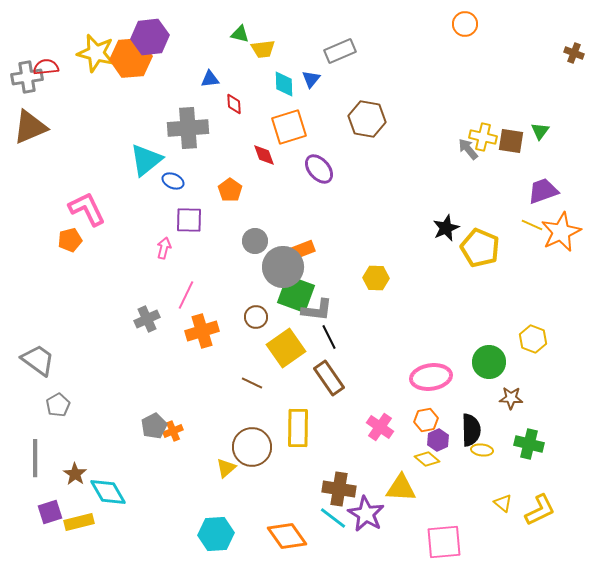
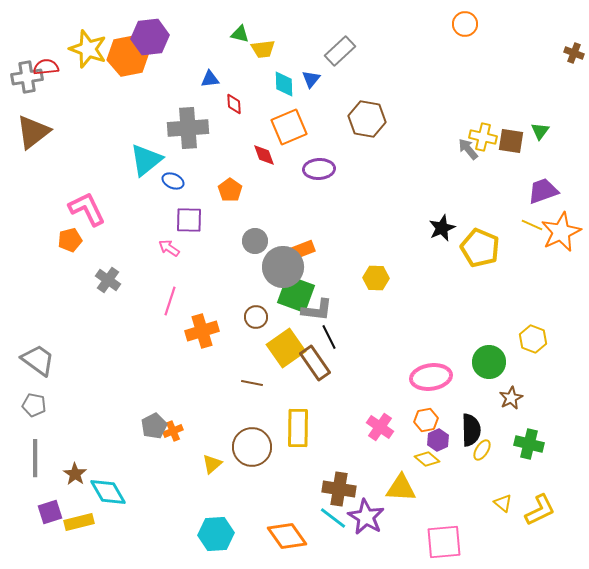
gray rectangle at (340, 51): rotated 20 degrees counterclockwise
yellow star at (96, 53): moved 8 px left, 4 px up; rotated 6 degrees clockwise
orange hexagon at (131, 58): moved 3 px left, 2 px up; rotated 6 degrees counterclockwise
brown triangle at (30, 127): moved 3 px right, 5 px down; rotated 15 degrees counterclockwise
orange square at (289, 127): rotated 6 degrees counterclockwise
purple ellipse at (319, 169): rotated 52 degrees counterclockwise
black star at (446, 228): moved 4 px left
pink arrow at (164, 248): moved 5 px right; rotated 70 degrees counterclockwise
pink line at (186, 295): moved 16 px left, 6 px down; rotated 8 degrees counterclockwise
gray cross at (147, 319): moved 39 px left, 39 px up; rotated 30 degrees counterclockwise
brown rectangle at (329, 378): moved 14 px left, 15 px up
brown line at (252, 383): rotated 15 degrees counterclockwise
brown star at (511, 398): rotated 30 degrees counterclockwise
gray pentagon at (58, 405): moved 24 px left; rotated 30 degrees counterclockwise
yellow ellipse at (482, 450): rotated 65 degrees counterclockwise
yellow triangle at (226, 468): moved 14 px left, 4 px up
purple star at (366, 514): moved 3 px down
